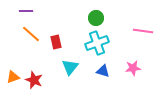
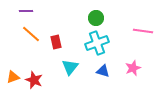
pink star: rotated 14 degrees counterclockwise
